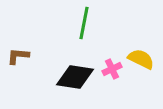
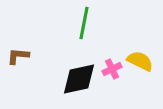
yellow semicircle: moved 1 px left, 2 px down
black diamond: moved 4 px right, 2 px down; rotated 21 degrees counterclockwise
